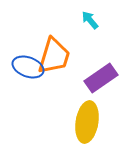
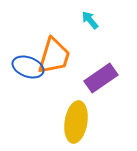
yellow ellipse: moved 11 px left
